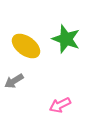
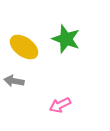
yellow ellipse: moved 2 px left, 1 px down
gray arrow: rotated 42 degrees clockwise
